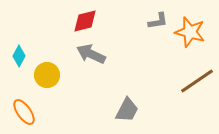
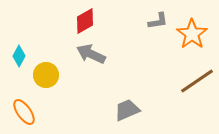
red diamond: rotated 16 degrees counterclockwise
orange star: moved 2 px right, 2 px down; rotated 20 degrees clockwise
yellow circle: moved 1 px left
gray trapezoid: rotated 140 degrees counterclockwise
